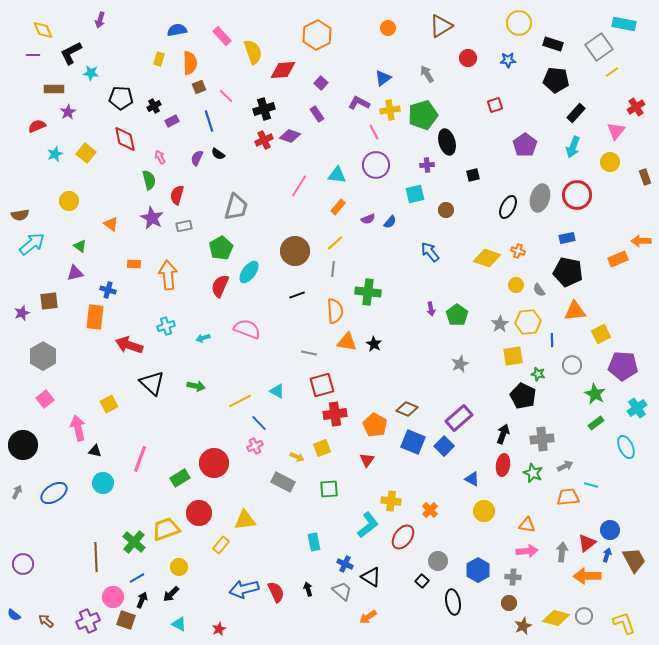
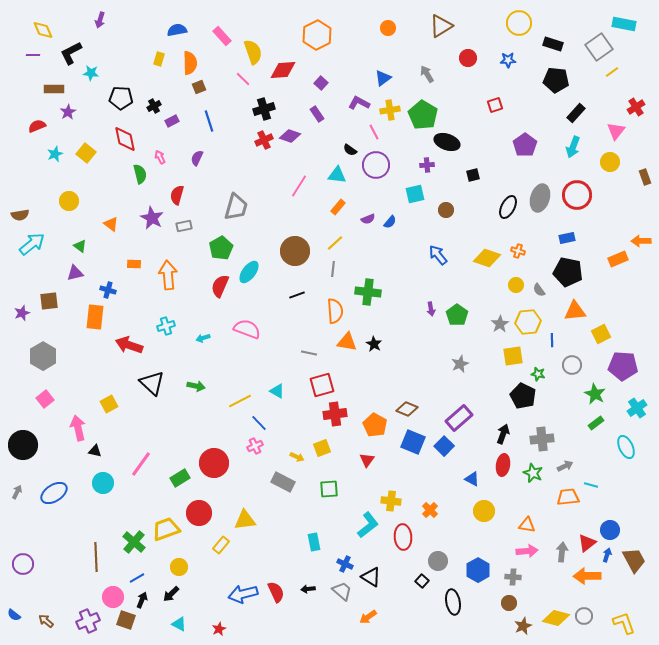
pink line at (226, 96): moved 17 px right, 17 px up
green pentagon at (423, 115): rotated 24 degrees counterclockwise
black ellipse at (447, 142): rotated 55 degrees counterclockwise
black semicircle at (218, 154): moved 132 px right, 4 px up
green semicircle at (149, 180): moved 9 px left, 6 px up
blue arrow at (430, 252): moved 8 px right, 3 px down
pink line at (140, 459): moved 1 px right, 5 px down; rotated 16 degrees clockwise
red ellipse at (403, 537): rotated 40 degrees counterclockwise
blue arrow at (244, 589): moved 1 px left, 5 px down
black arrow at (308, 589): rotated 80 degrees counterclockwise
